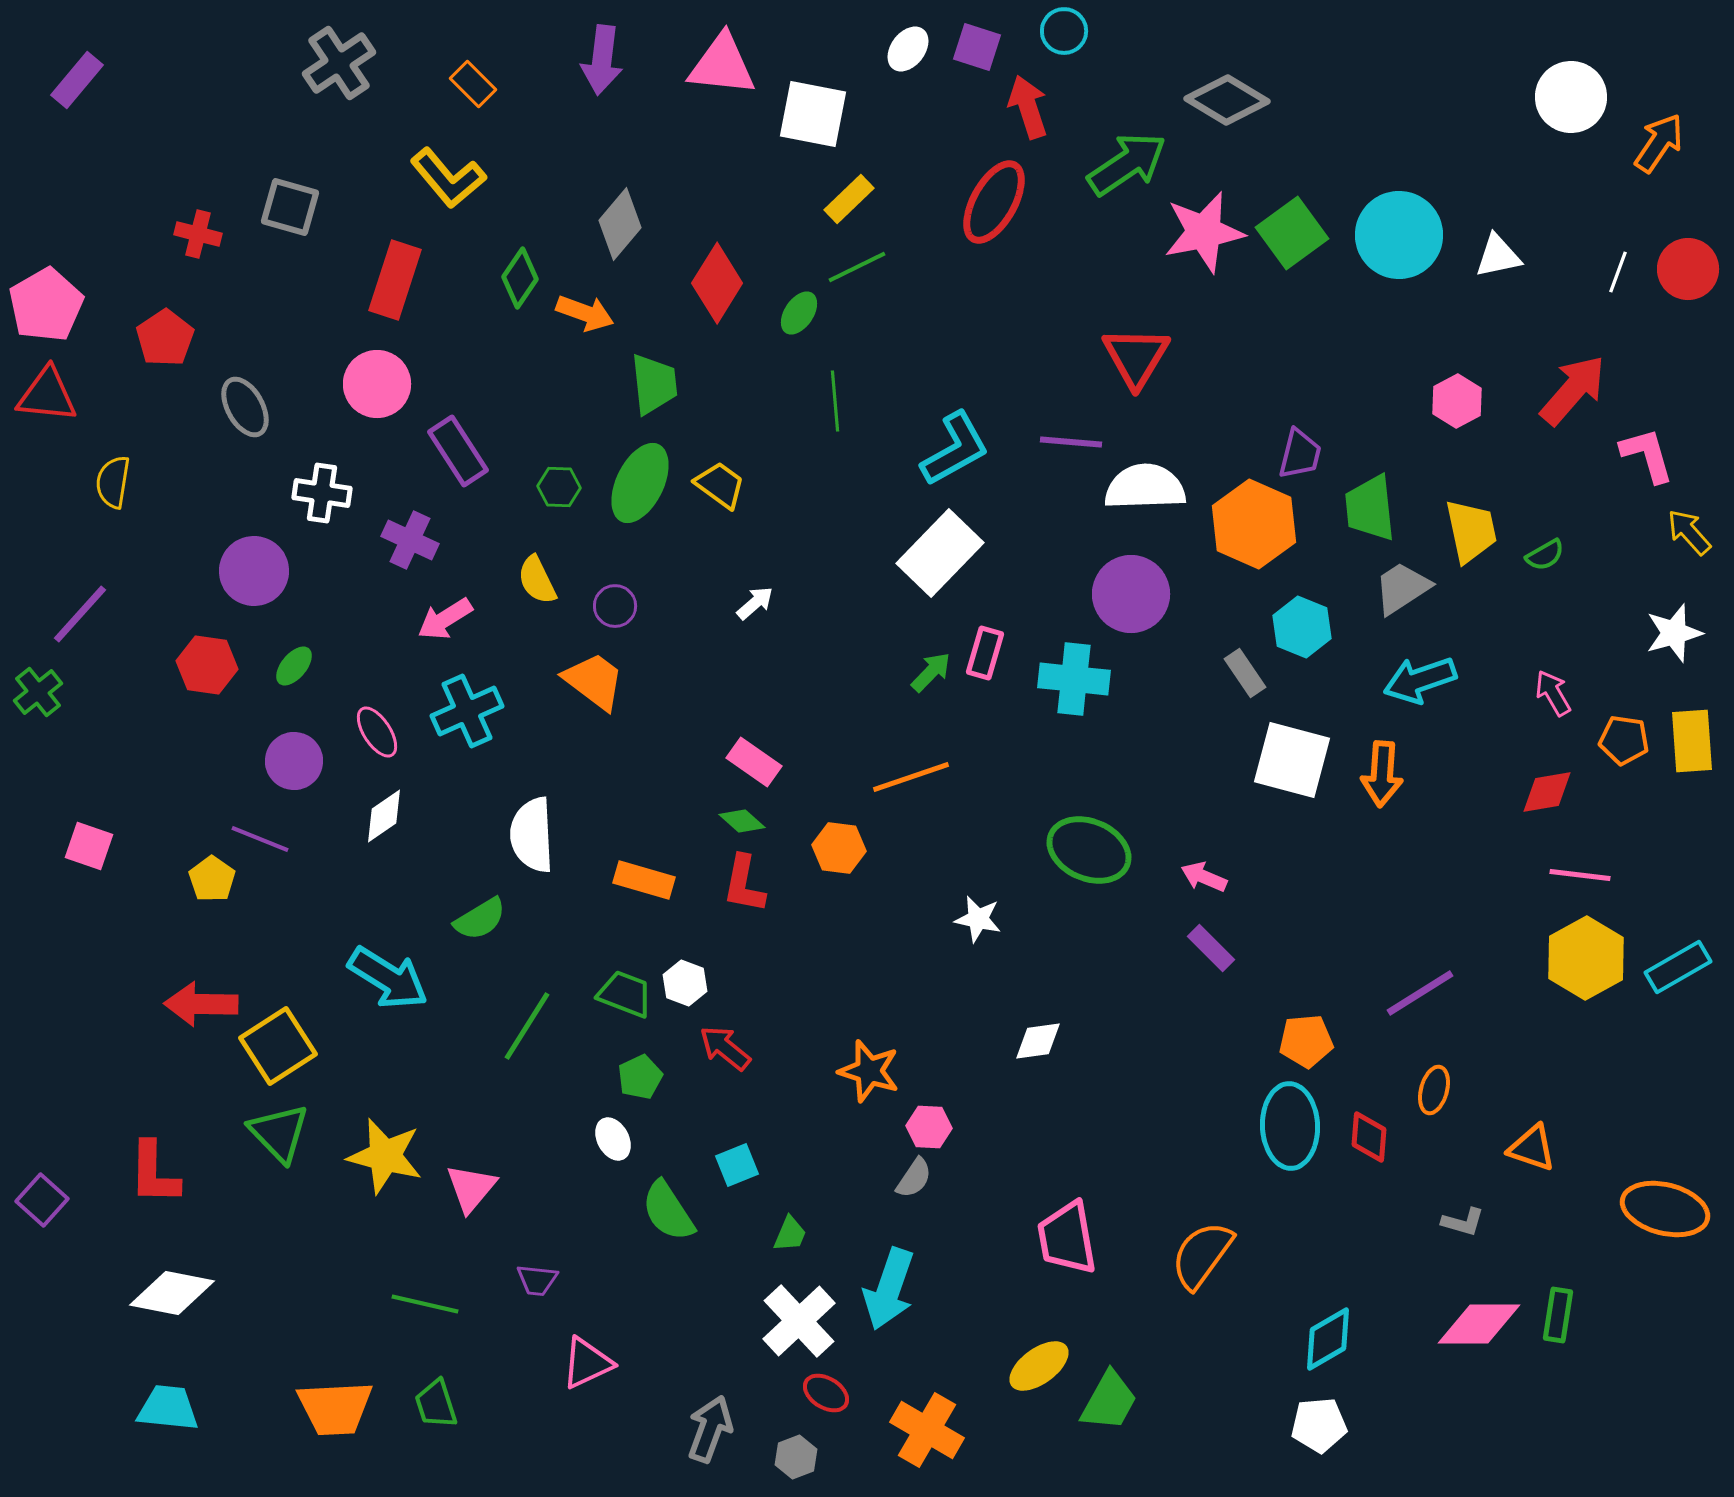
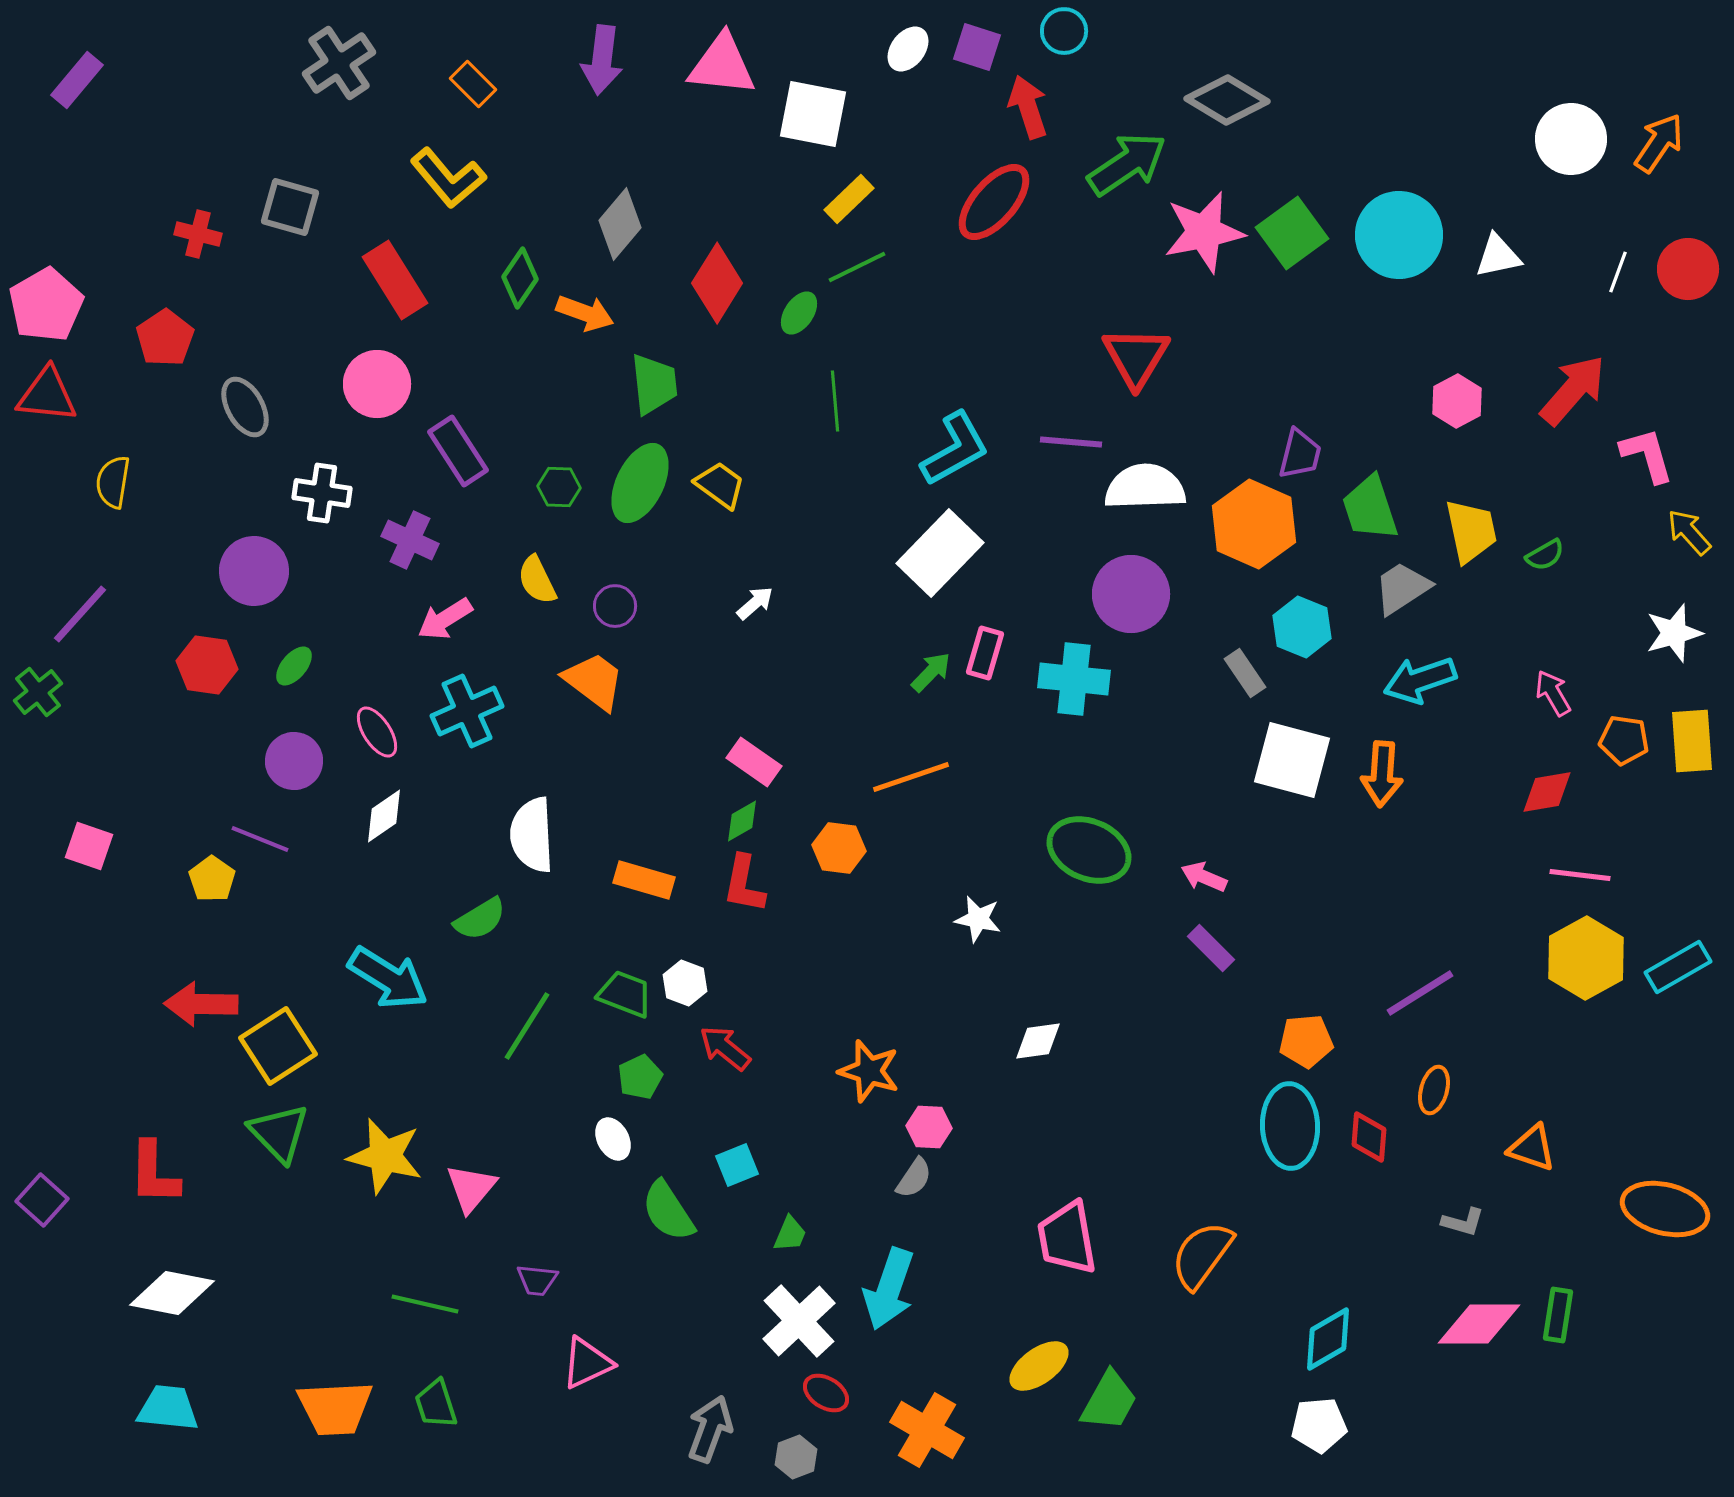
white circle at (1571, 97): moved 42 px down
red ellipse at (994, 202): rotated 12 degrees clockwise
red rectangle at (395, 280): rotated 50 degrees counterclockwise
green trapezoid at (1370, 508): rotated 12 degrees counterclockwise
green diamond at (742, 821): rotated 72 degrees counterclockwise
